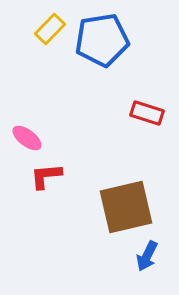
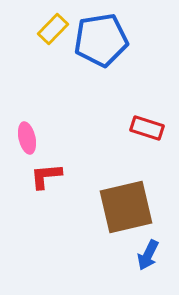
yellow rectangle: moved 3 px right
blue pentagon: moved 1 px left
red rectangle: moved 15 px down
pink ellipse: rotated 40 degrees clockwise
blue arrow: moved 1 px right, 1 px up
